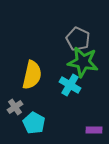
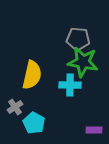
gray pentagon: rotated 20 degrees counterclockwise
cyan cross: rotated 30 degrees counterclockwise
